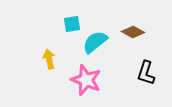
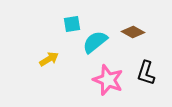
yellow arrow: rotated 72 degrees clockwise
pink star: moved 22 px right
